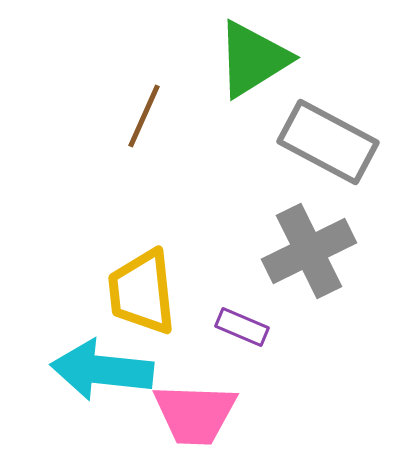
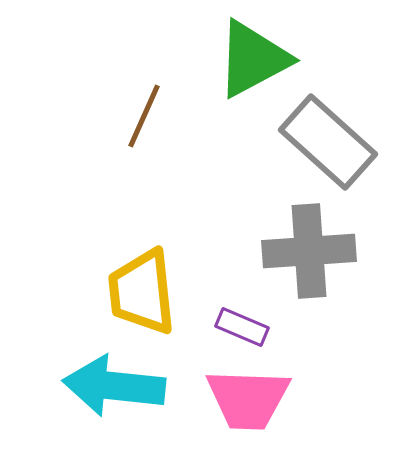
green triangle: rotated 4 degrees clockwise
gray rectangle: rotated 14 degrees clockwise
gray cross: rotated 22 degrees clockwise
cyan arrow: moved 12 px right, 16 px down
pink trapezoid: moved 53 px right, 15 px up
